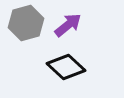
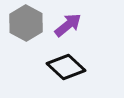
gray hexagon: rotated 16 degrees counterclockwise
